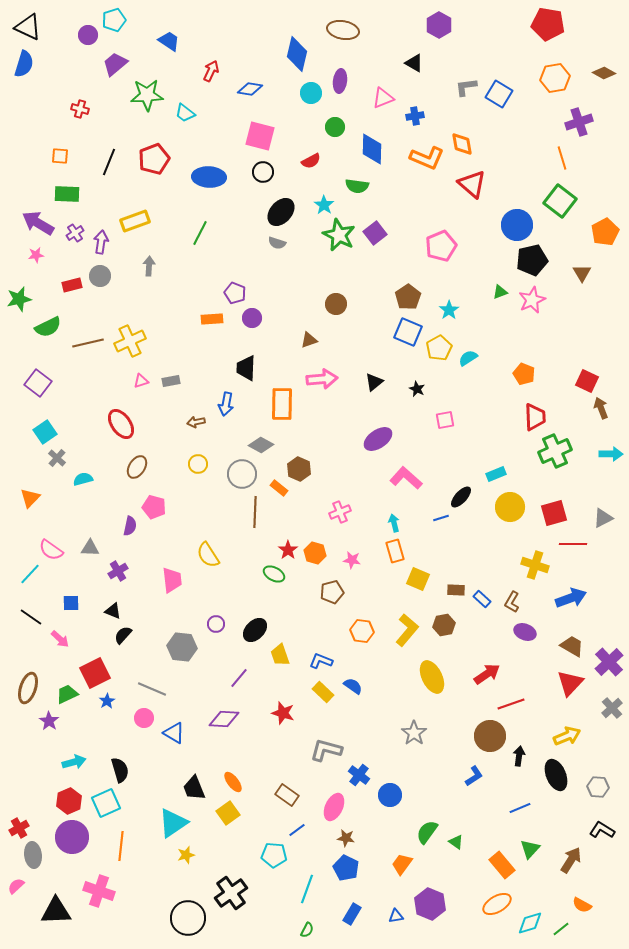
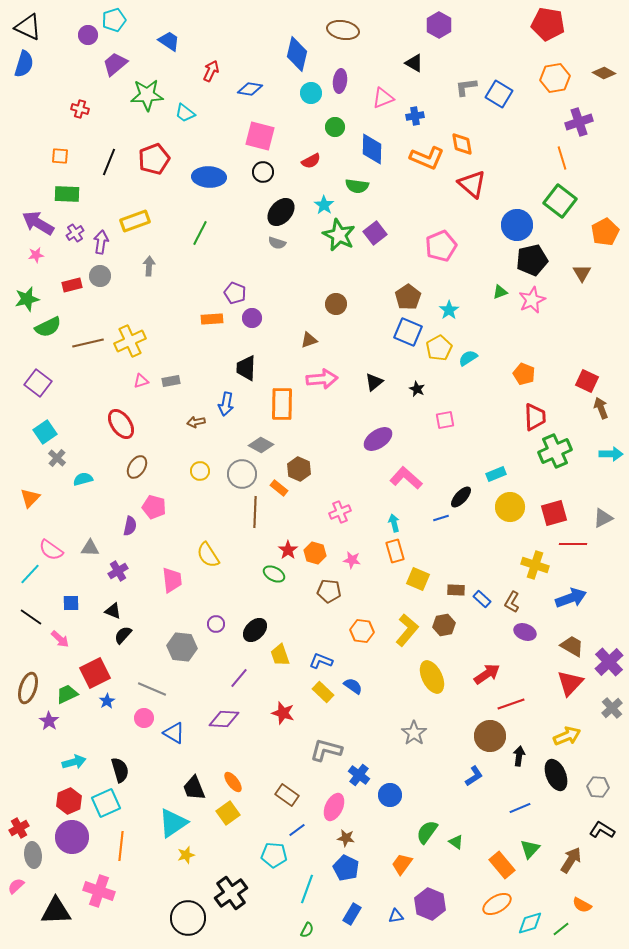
green star at (19, 299): moved 8 px right
yellow circle at (198, 464): moved 2 px right, 7 px down
brown pentagon at (332, 592): moved 3 px left, 1 px up; rotated 20 degrees clockwise
